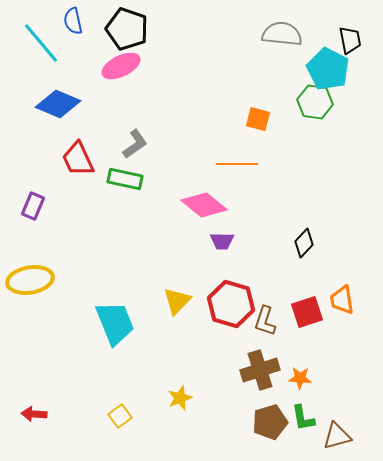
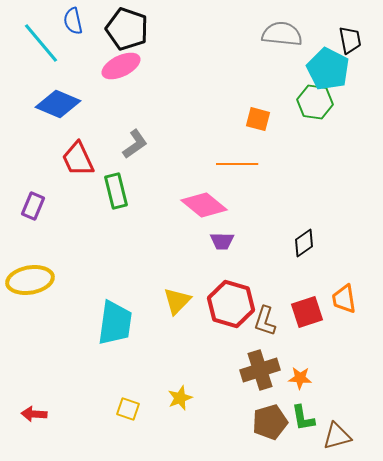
green rectangle: moved 9 px left, 12 px down; rotated 64 degrees clockwise
black diamond: rotated 12 degrees clockwise
orange trapezoid: moved 2 px right, 1 px up
cyan trapezoid: rotated 30 degrees clockwise
yellow square: moved 8 px right, 7 px up; rotated 35 degrees counterclockwise
